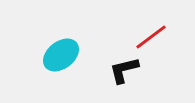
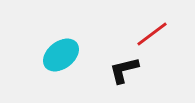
red line: moved 1 px right, 3 px up
